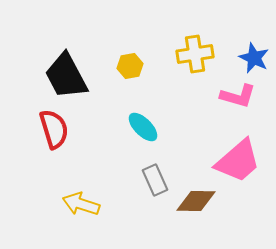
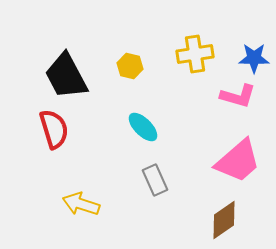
blue star: rotated 24 degrees counterclockwise
yellow hexagon: rotated 25 degrees clockwise
brown diamond: moved 28 px right, 19 px down; rotated 36 degrees counterclockwise
